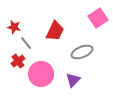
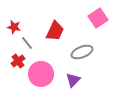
gray line: moved 1 px right
